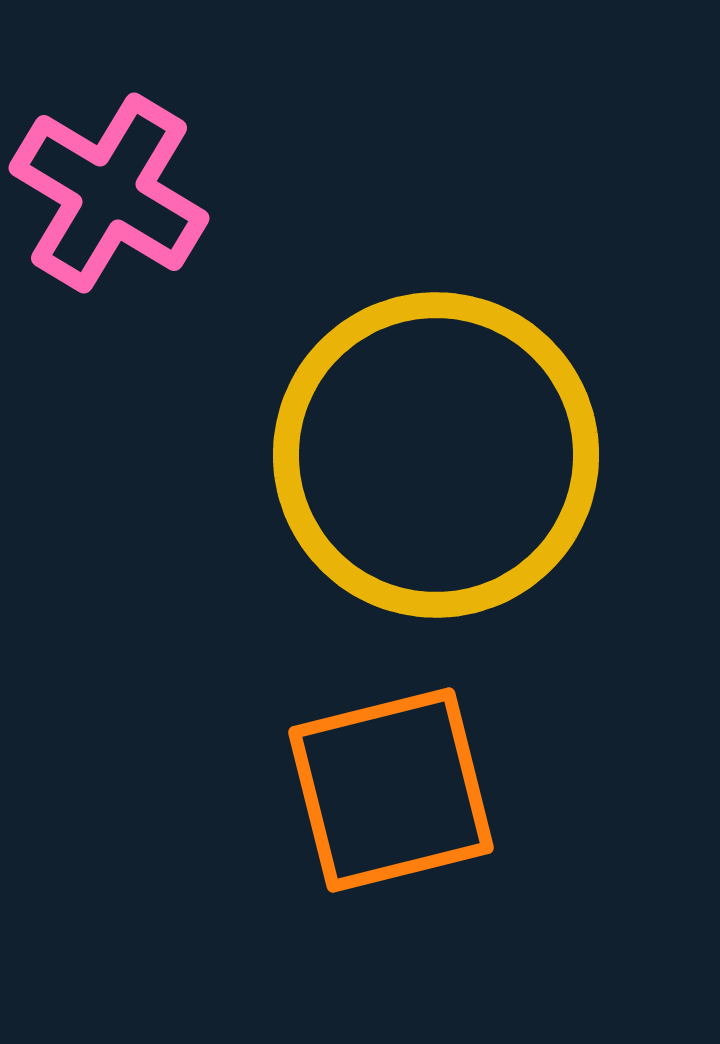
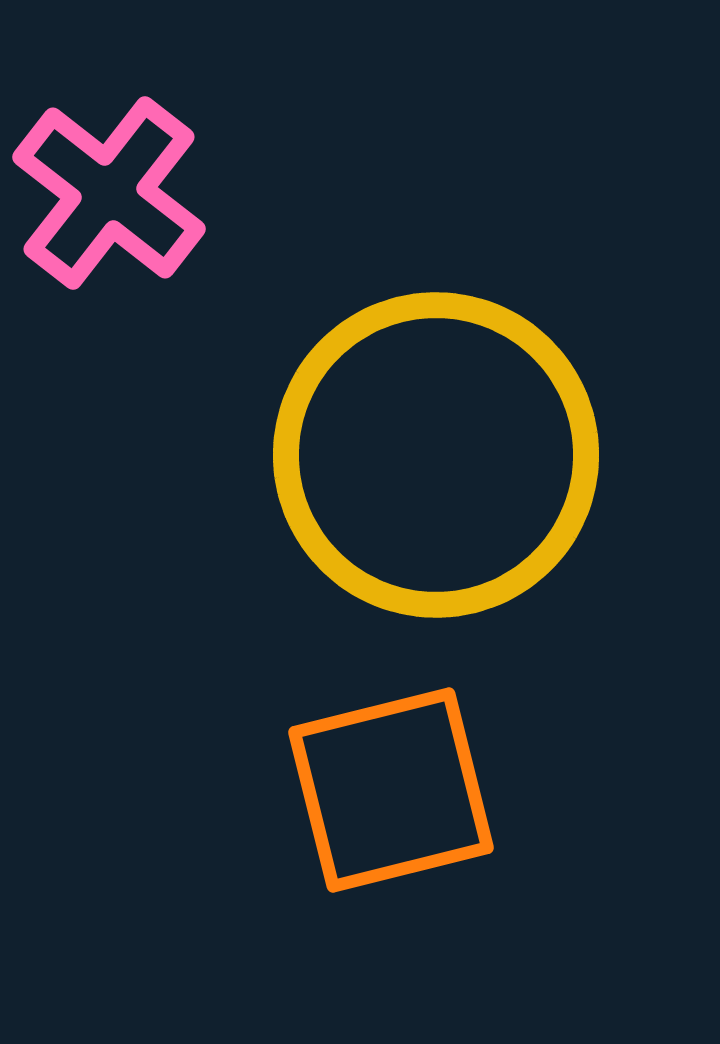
pink cross: rotated 7 degrees clockwise
